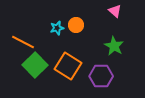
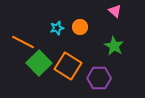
orange circle: moved 4 px right, 2 px down
green square: moved 4 px right, 2 px up
purple hexagon: moved 2 px left, 2 px down
